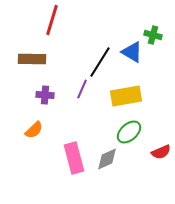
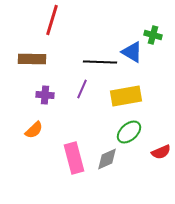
black line: rotated 60 degrees clockwise
